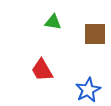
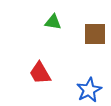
red trapezoid: moved 2 px left, 3 px down
blue star: moved 1 px right
